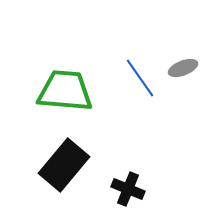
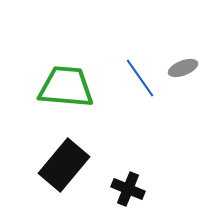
green trapezoid: moved 1 px right, 4 px up
